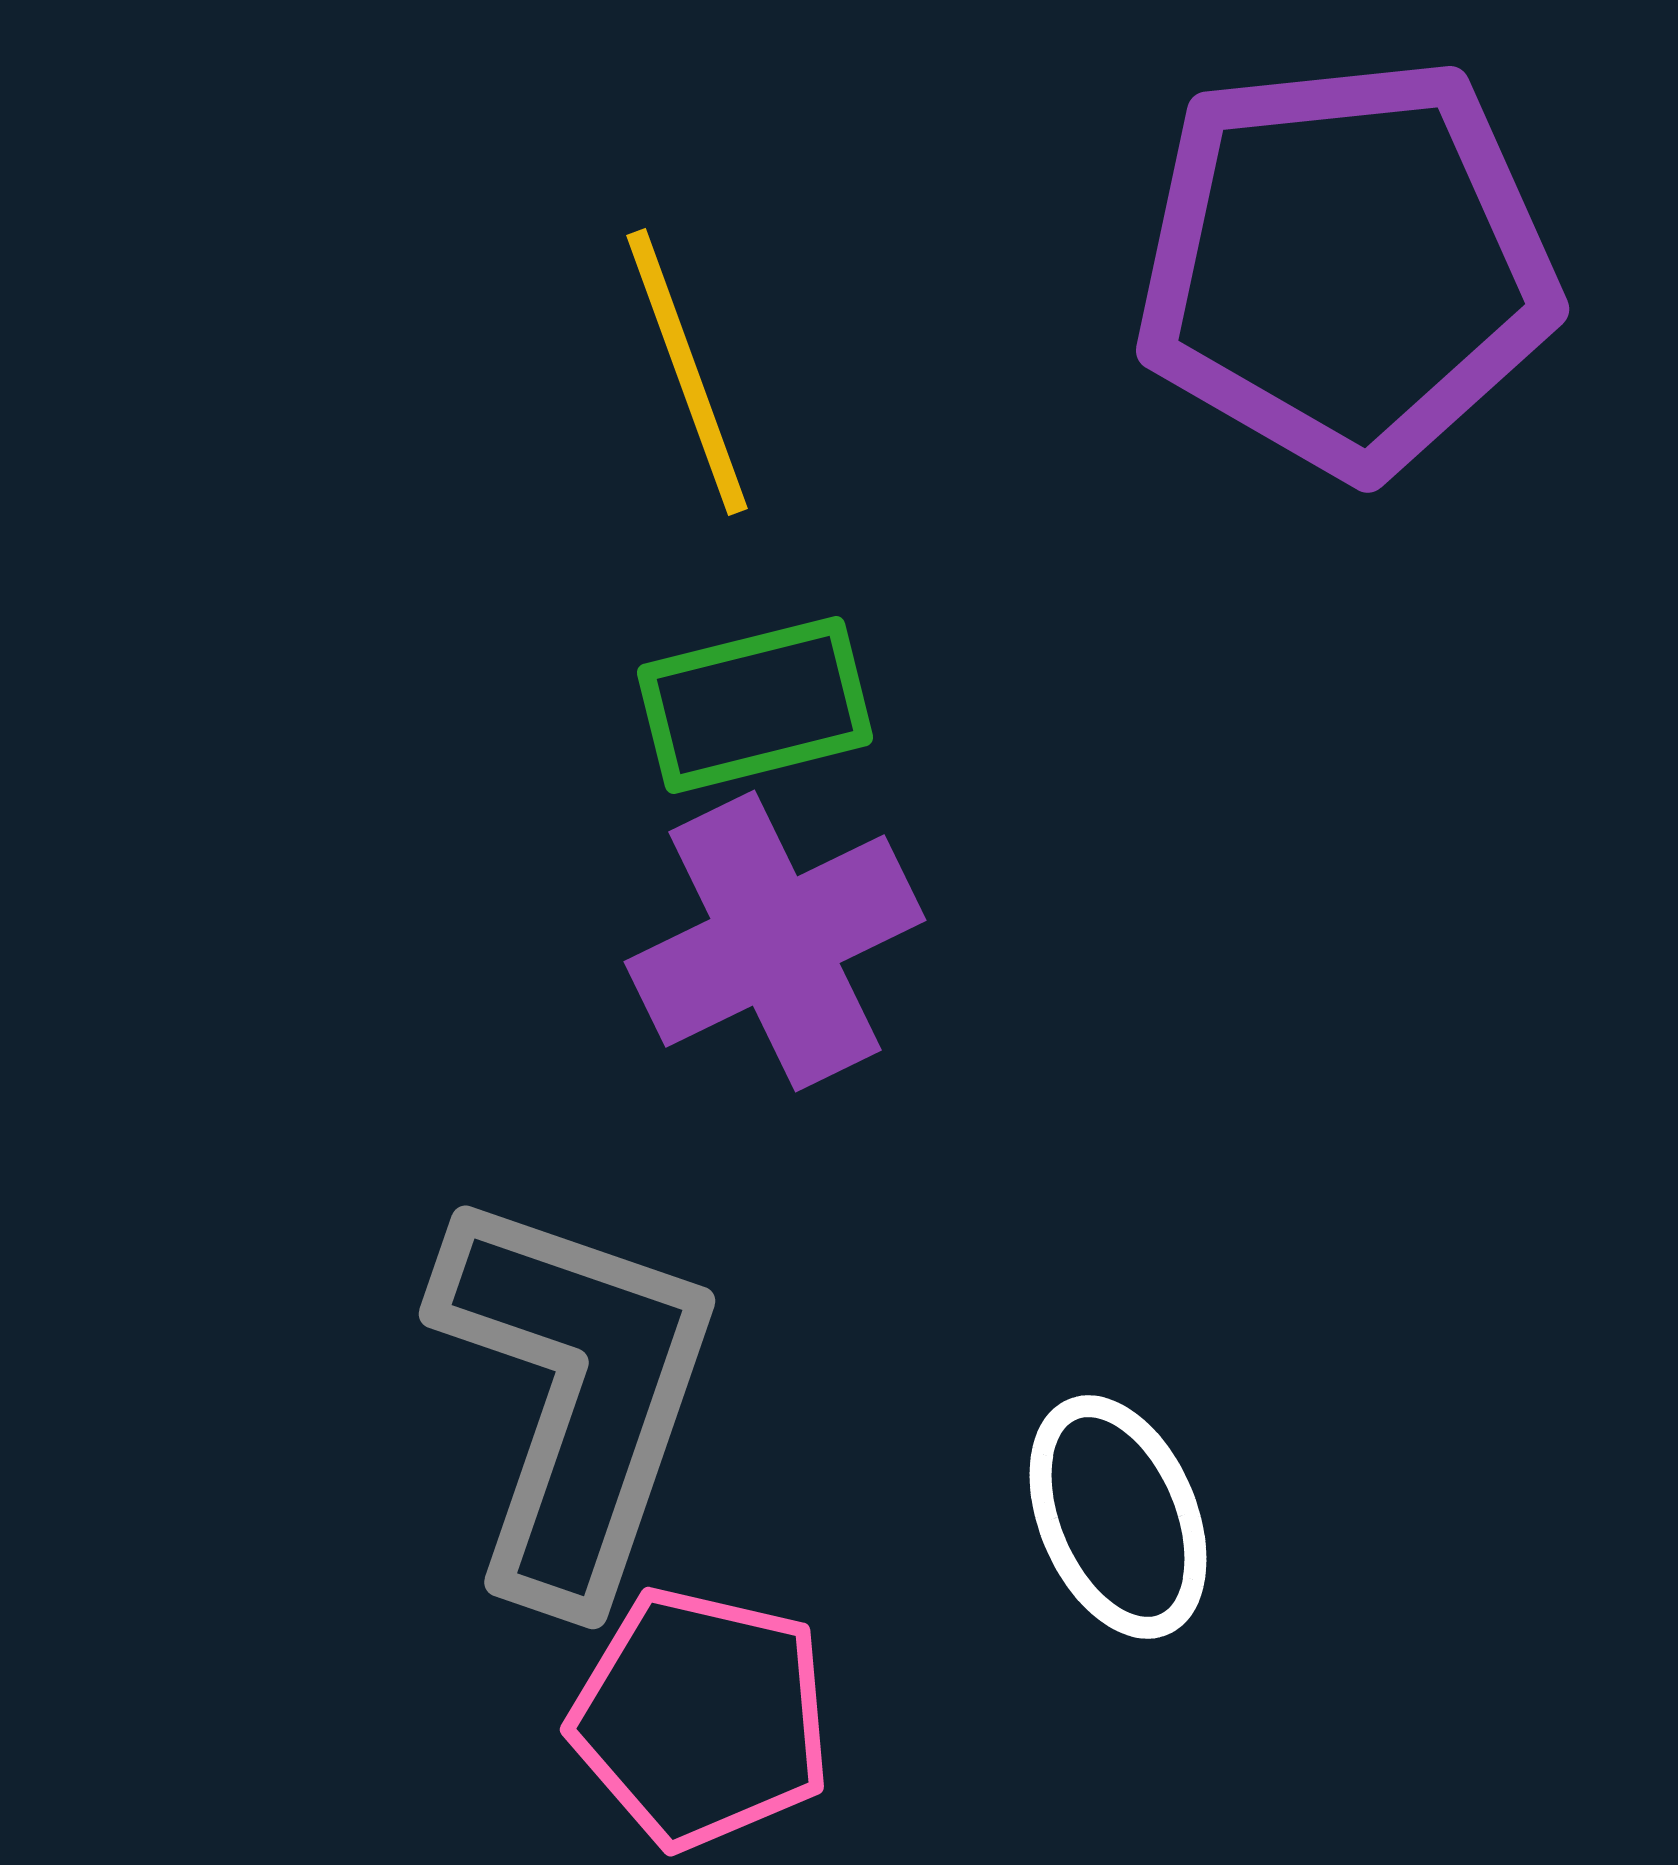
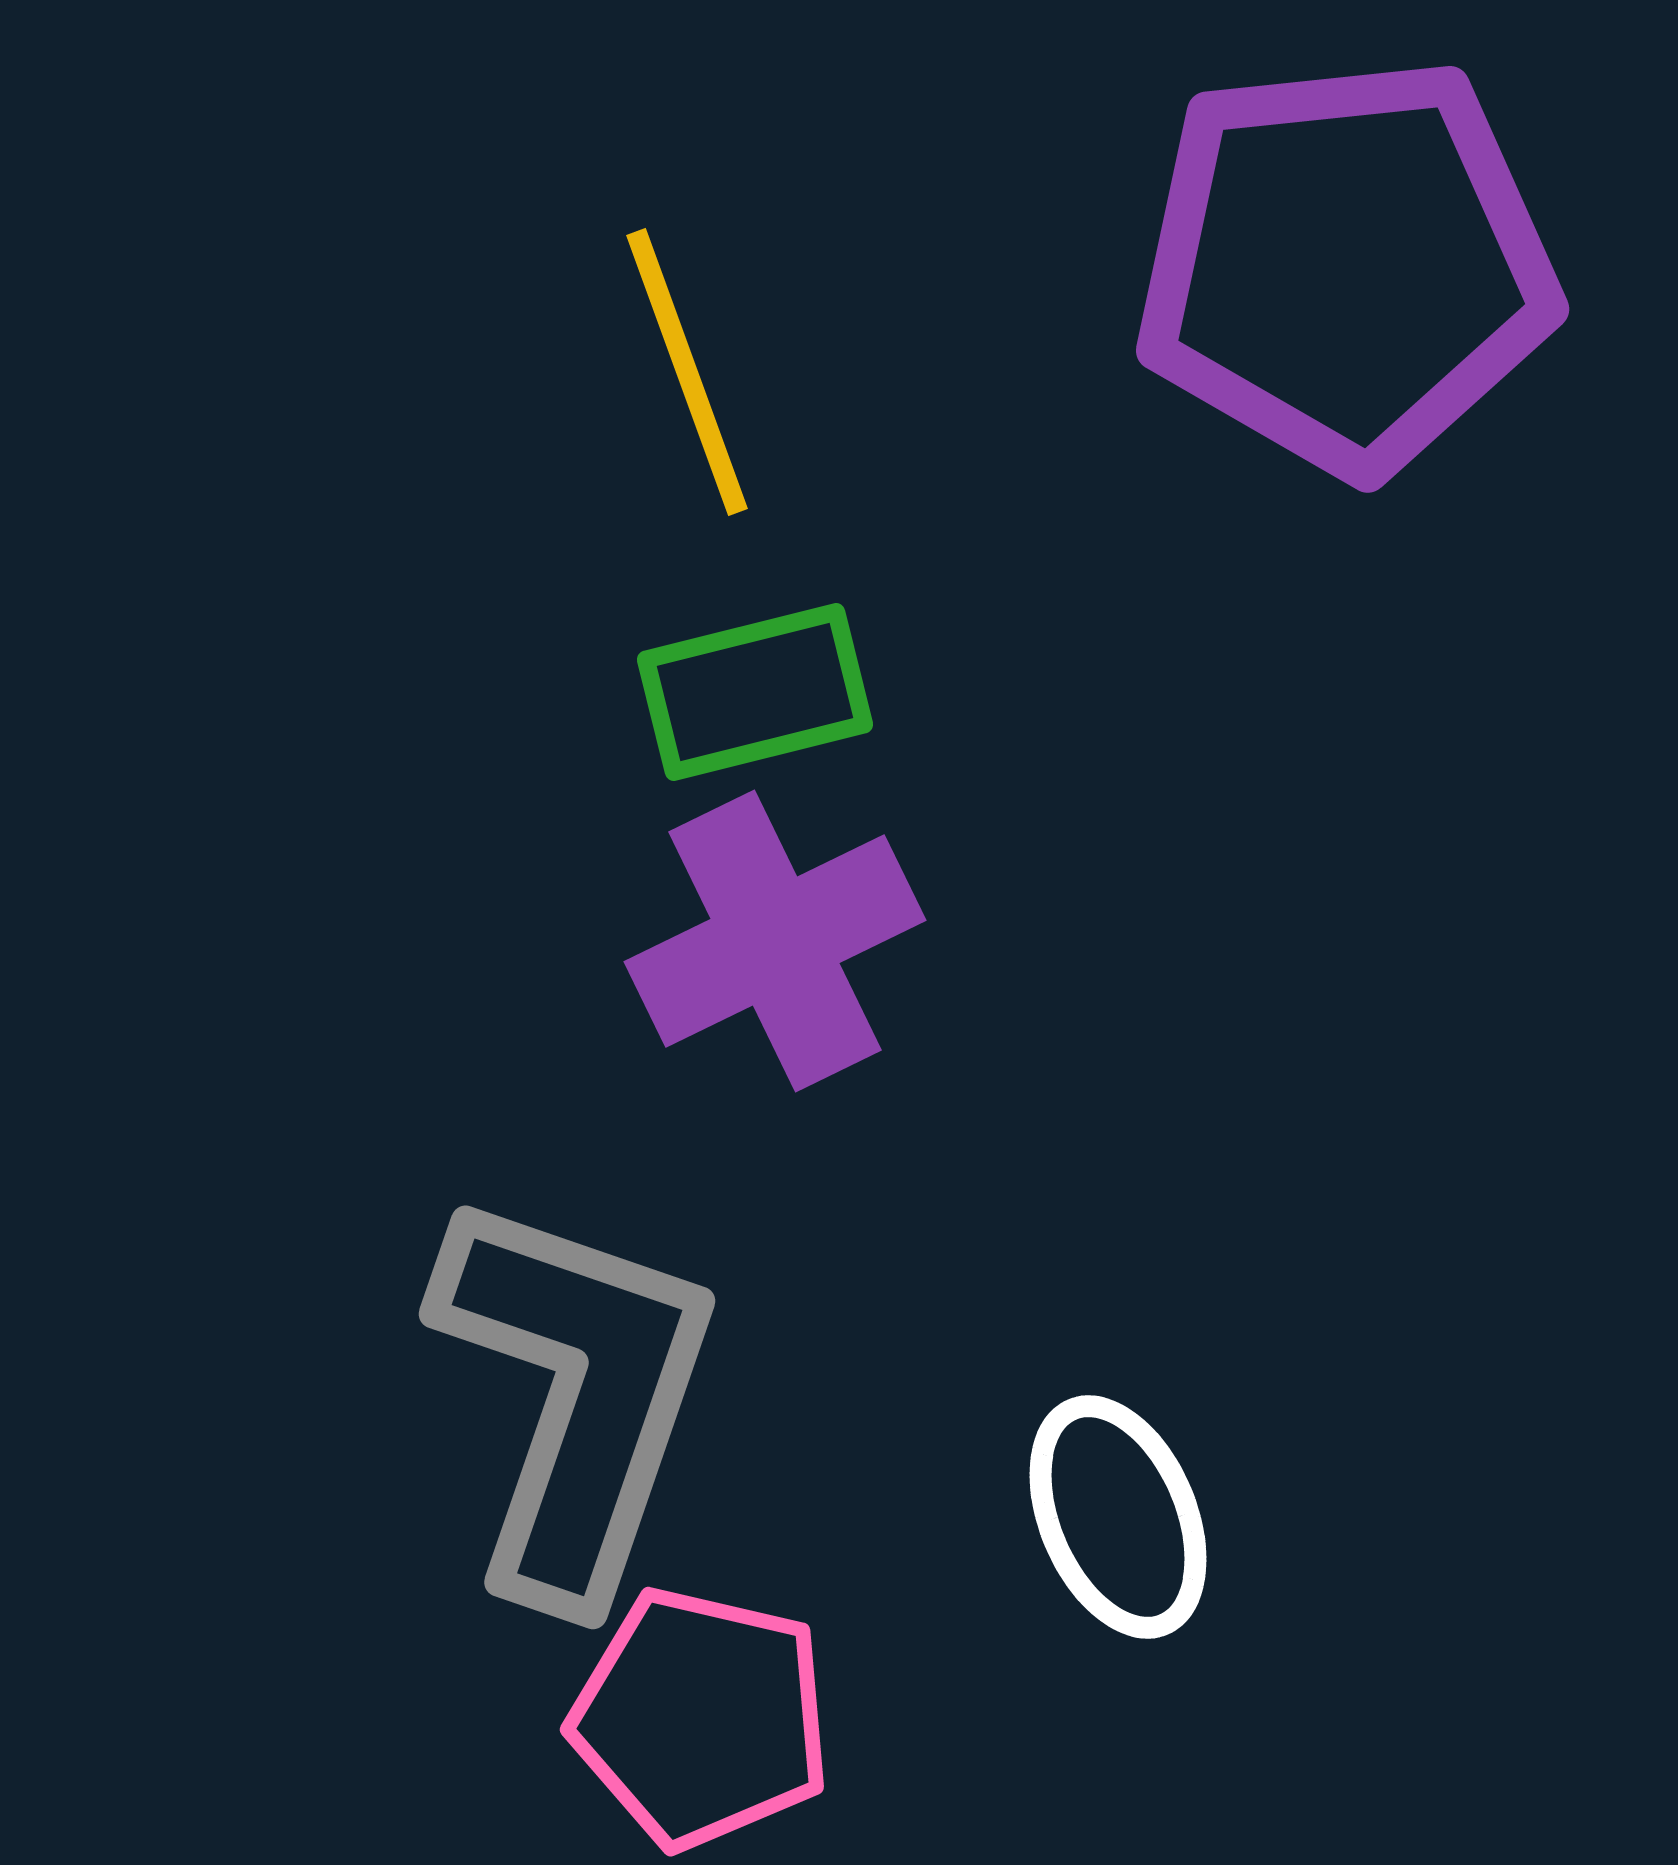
green rectangle: moved 13 px up
